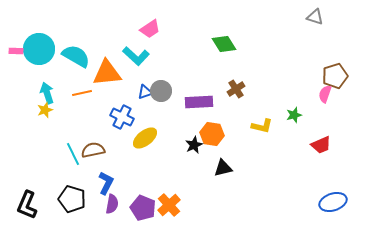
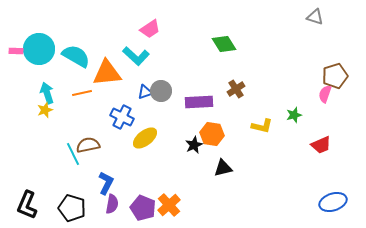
brown semicircle: moved 5 px left, 5 px up
black pentagon: moved 9 px down
